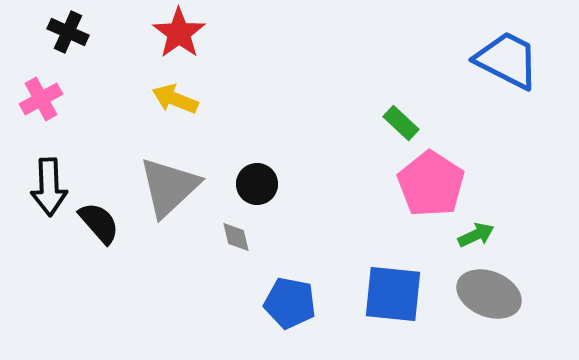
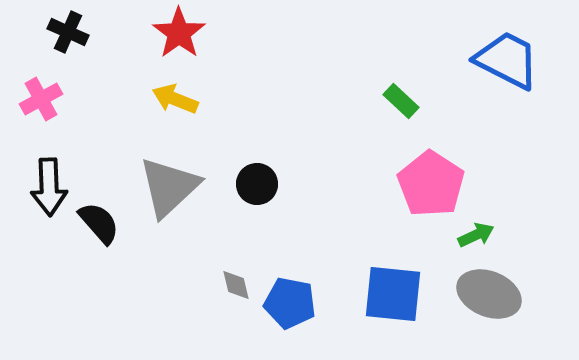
green rectangle: moved 22 px up
gray diamond: moved 48 px down
